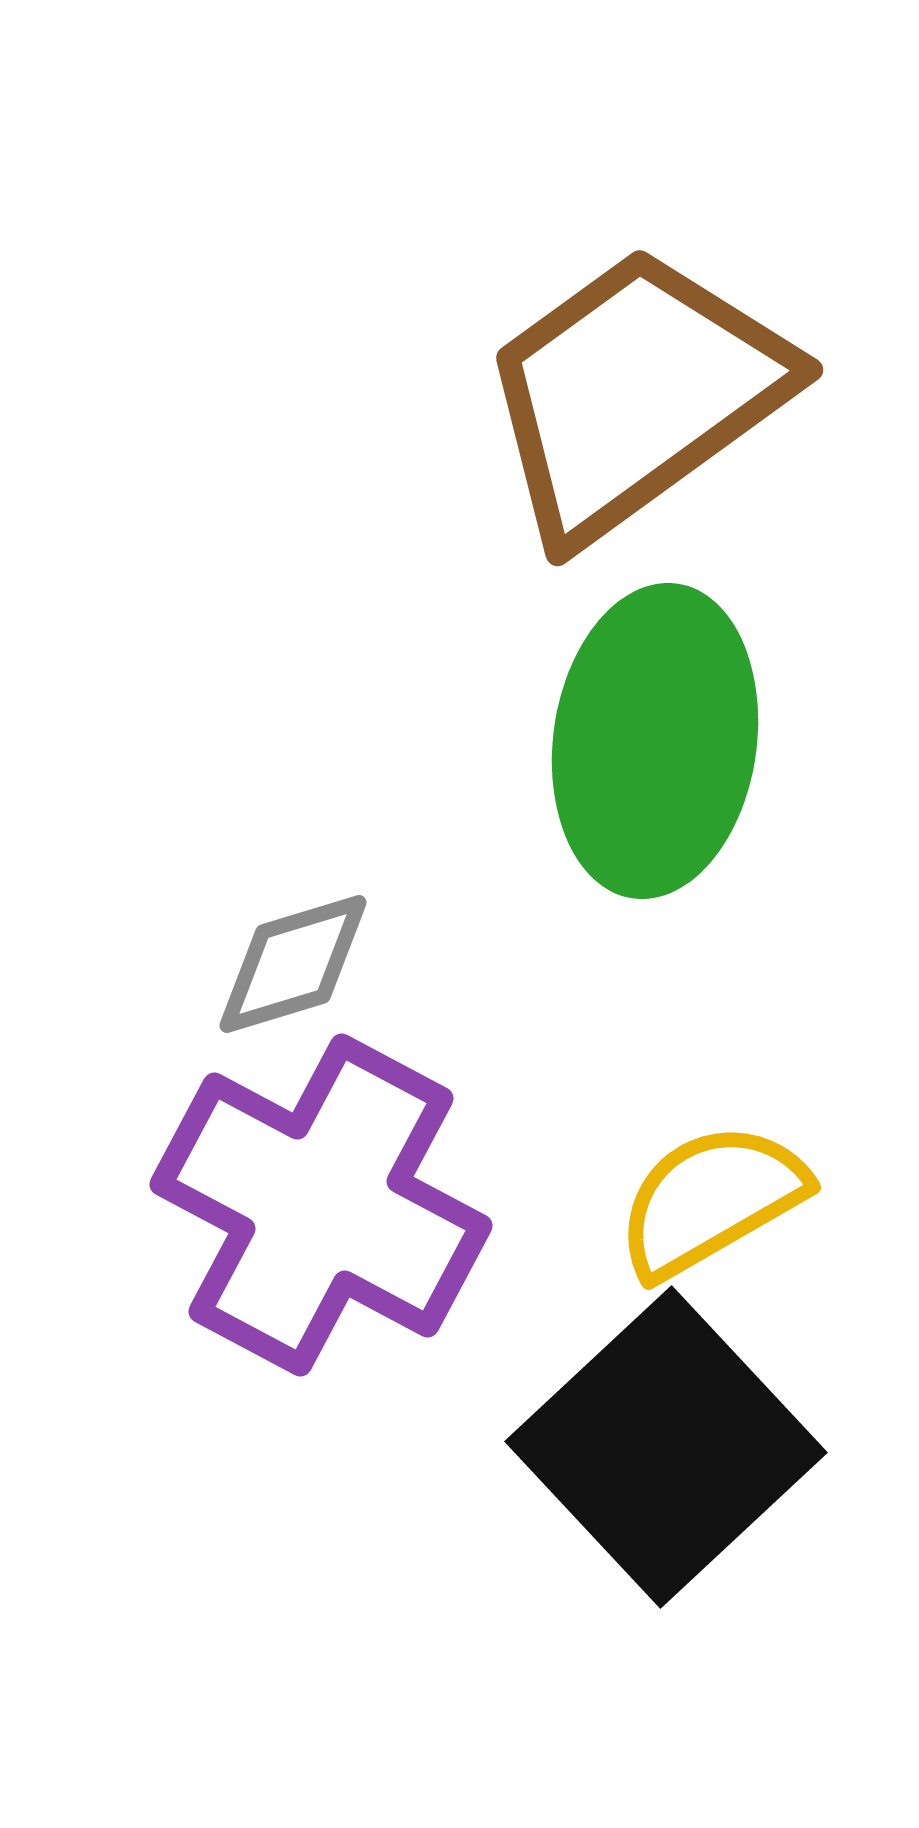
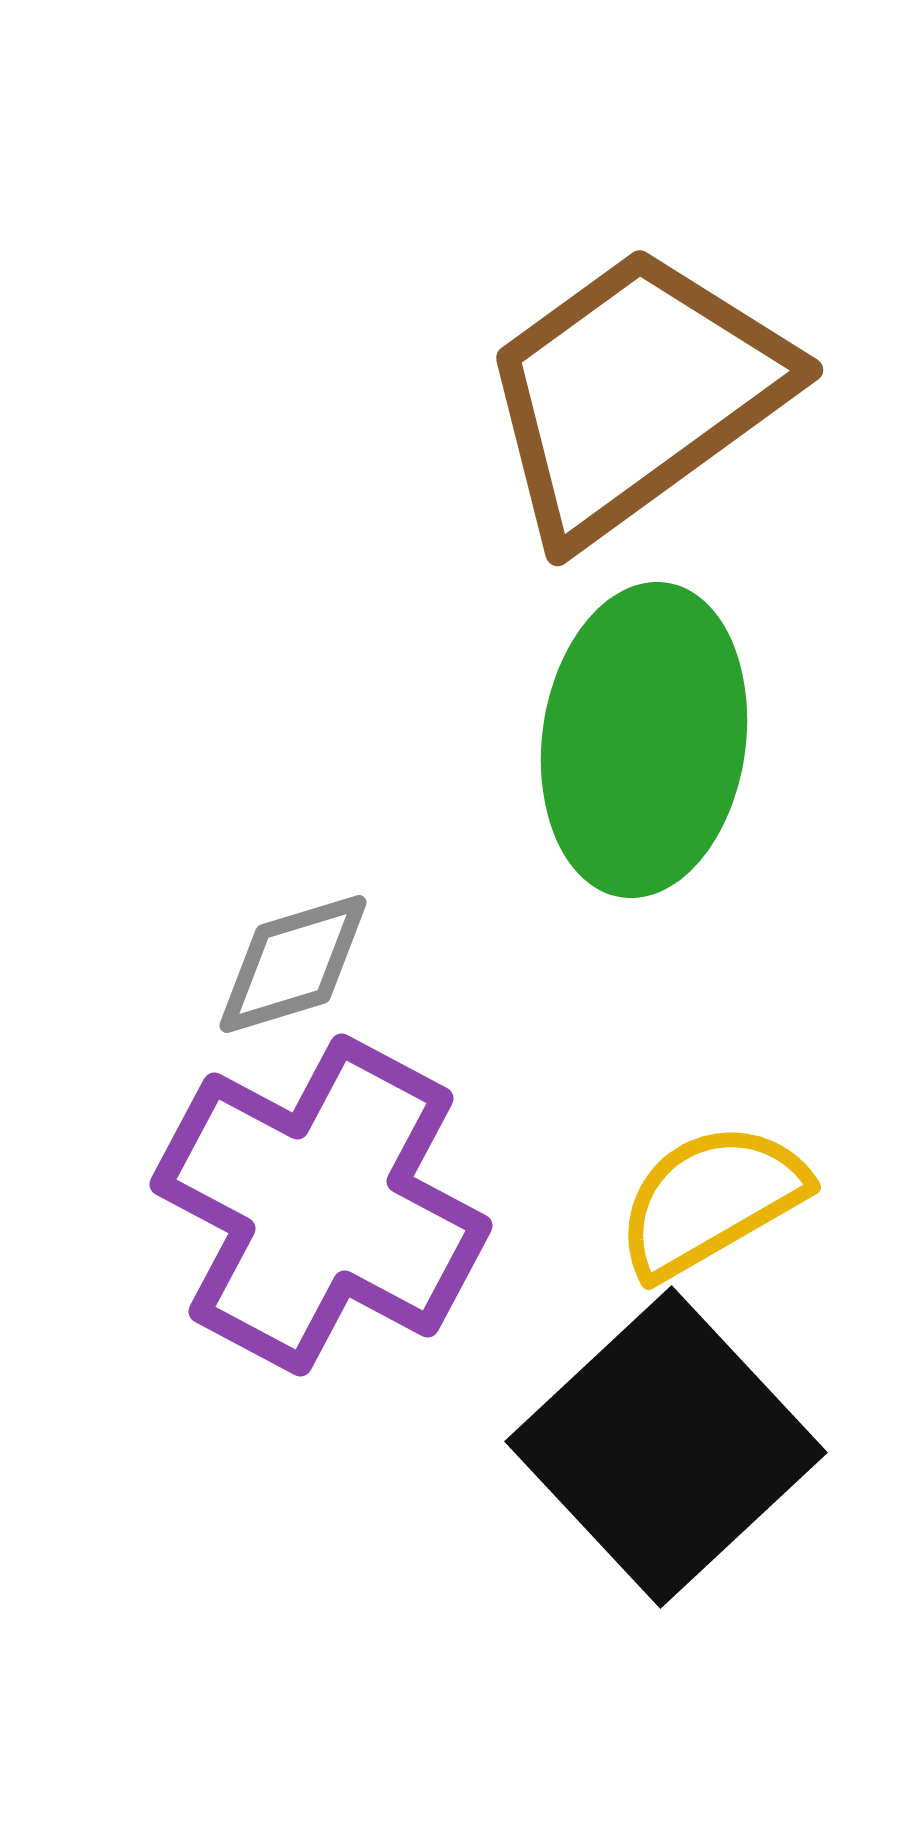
green ellipse: moved 11 px left, 1 px up
